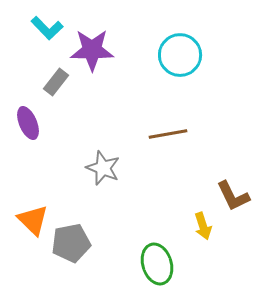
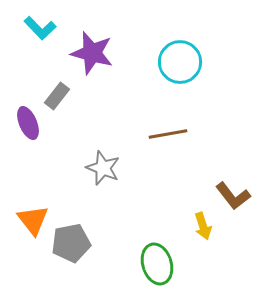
cyan L-shape: moved 7 px left
purple star: moved 3 px down; rotated 15 degrees clockwise
cyan circle: moved 7 px down
gray rectangle: moved 1 px right, 14 px down
brown L-shape: rotated 12 degrees counterclockwise
orange triangle: rotated 8 degrees clockwise
